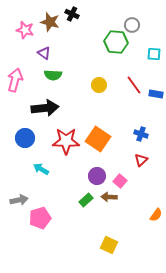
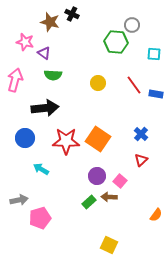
pink star: moved 12 px down
yellow circle: moved 1 px left, 2 px up
blue cross: rotated 24 degrees clockwise
green rectangle: moved 3 px right, 2 px down
